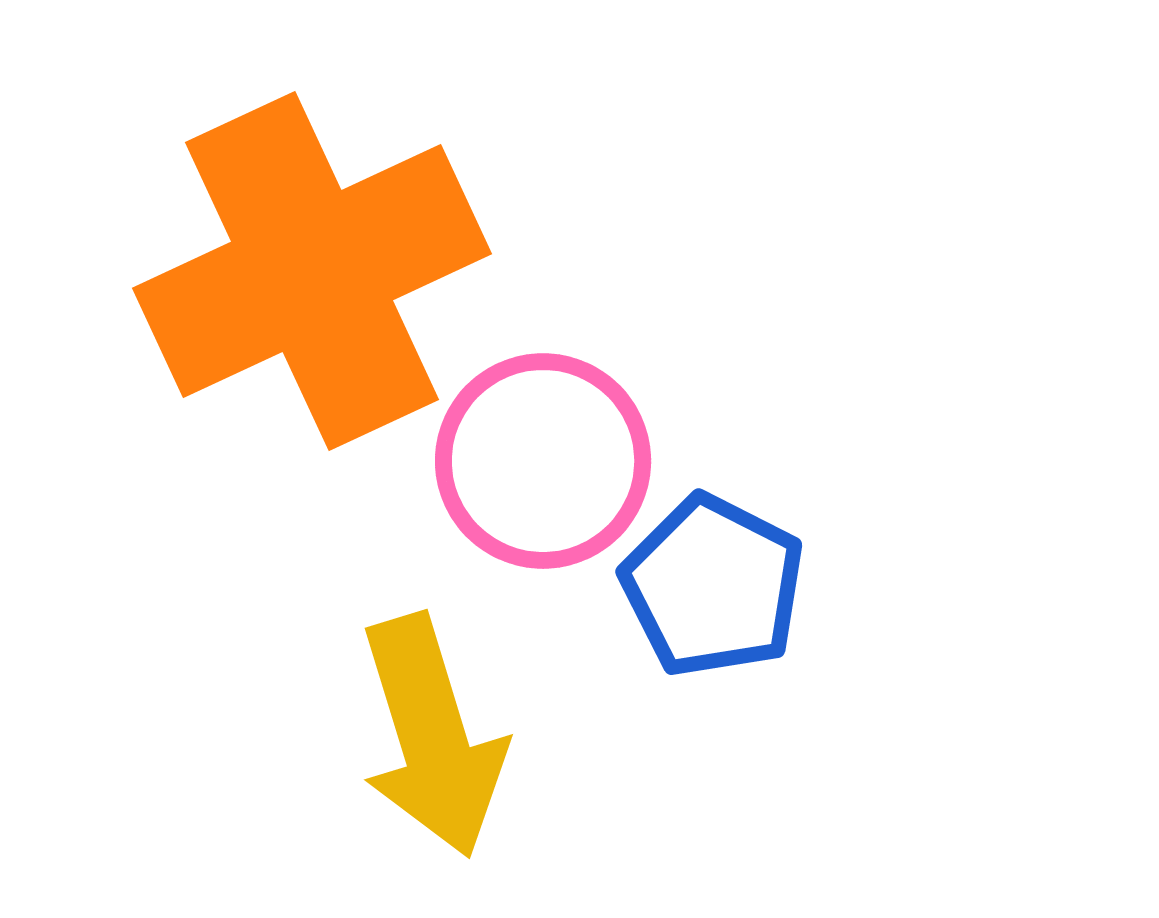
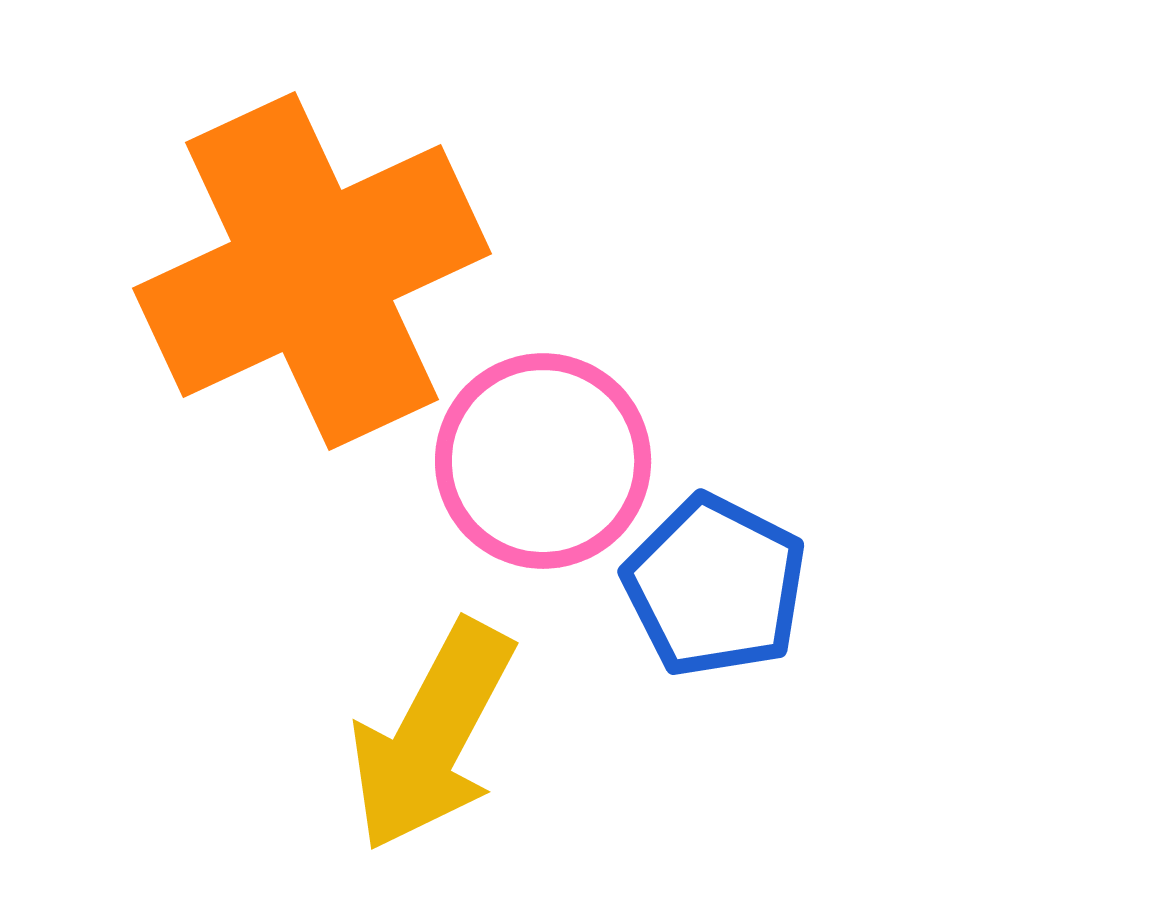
blue pentagon: moved 2 px right
yellow arrow: rotated 45 degrees clockwise
